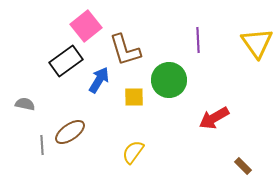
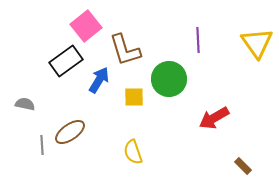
green circle: moved 1 px up
yellow semicircle: rotated 55 degrees counterclockwise
